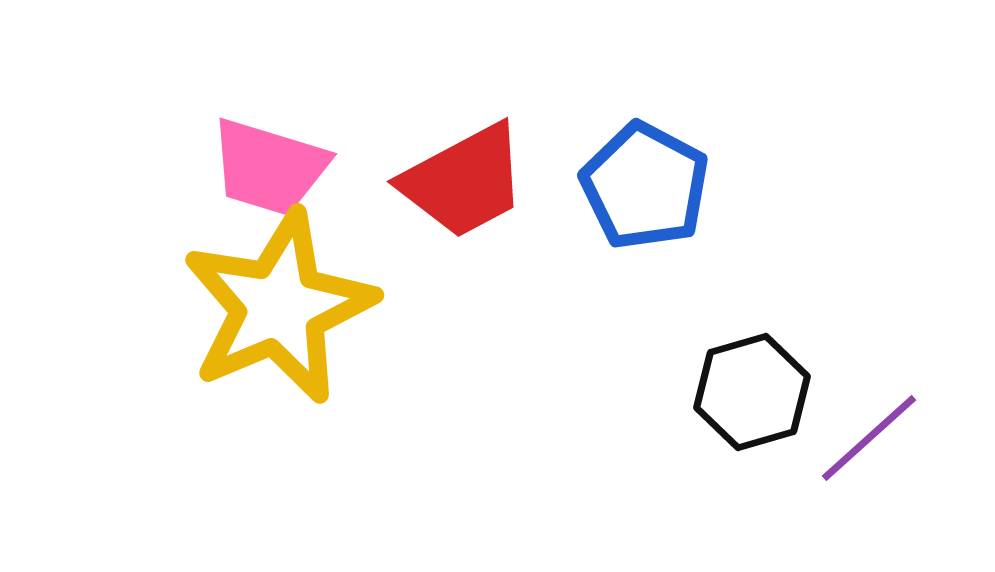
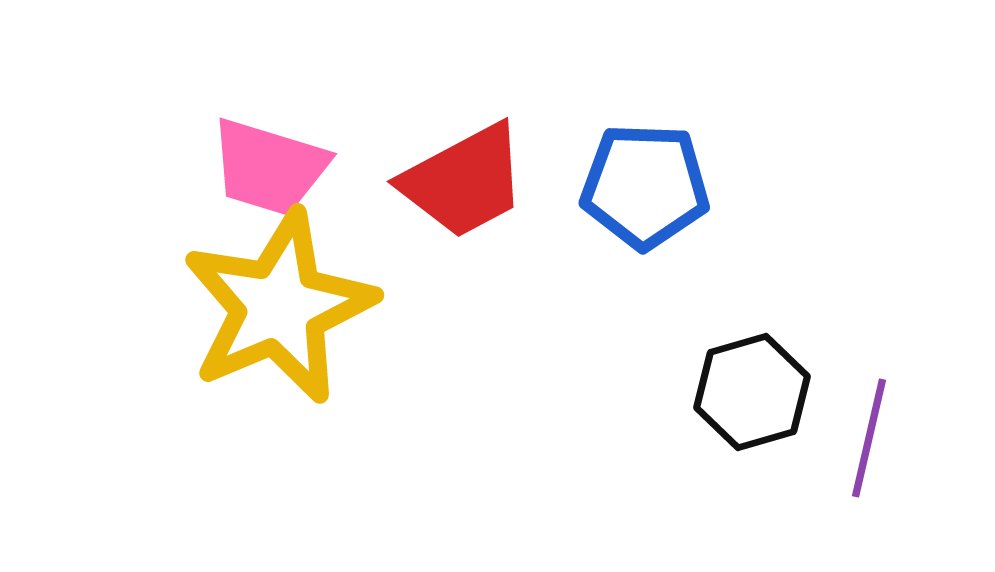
blue pentagon: rotated 26 degrees counterclockwise
purple line: rotated 35 degrees counterclockwise
